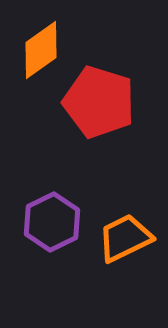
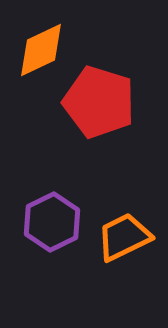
orange diamond: rotated 10 degrees clockwise
orange trapezoid: moved 1 px left, 1 px up
